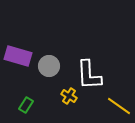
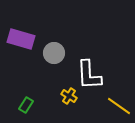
purple rectangle: moved 3 px right, 17 px up
gray circle: moved 5 px right, 13 px up
